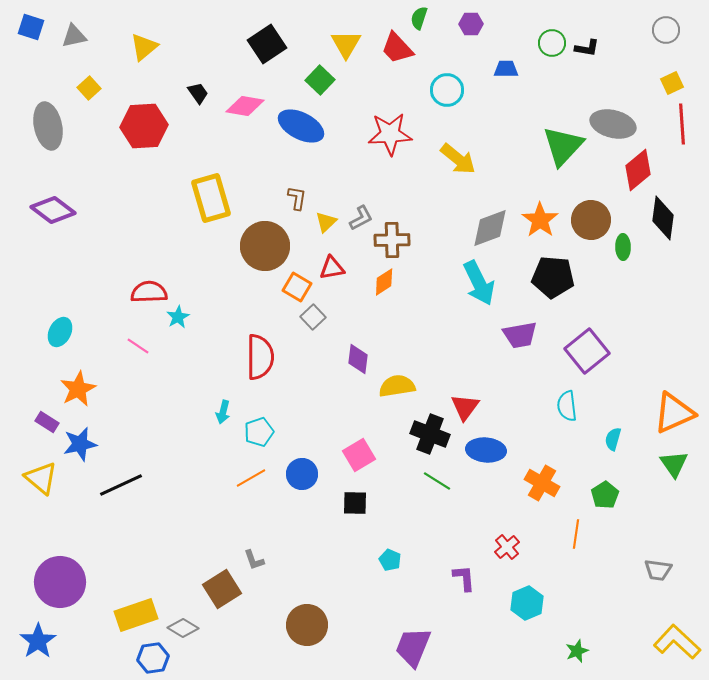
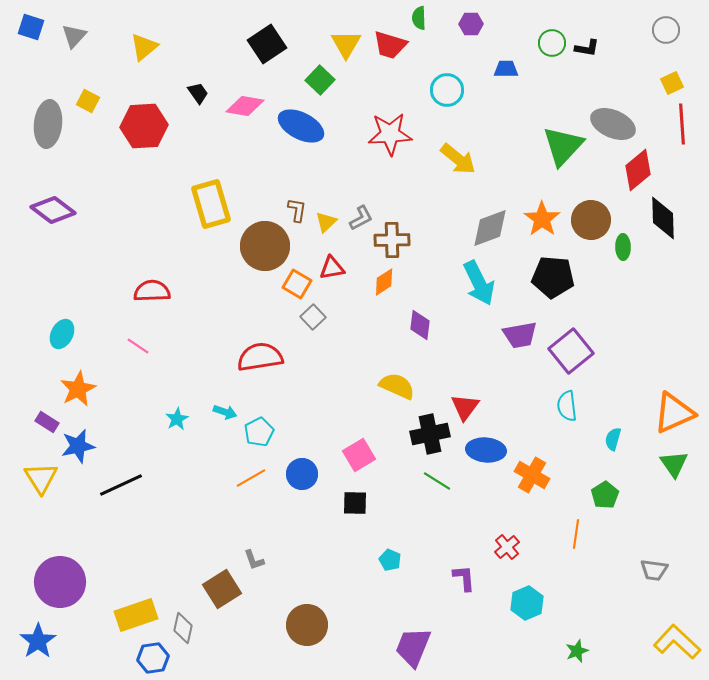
green semicircle at (419, 18): rotated 20 degrees counterclockwise
gray triangle at (74, 36): rotated 36 degrees counterclockwise
red trapezoid at (397, 48): moved 7 px left, 3 px up; rotated 30 degrees counterclockwise
yellow square at (89, 88): moved 1 px left, 13 px down; rotated 20 degrees counterclockwise
gray ellipse at (613, 124): rotated 9 degrees clockwise
gray ellipse at (48, 126): moved 2 px up; rotated 18 degrees clockwise
yellow rectangle at (211, 198): moved 6 px down
brown L-shape at (297, 198): moved 12 px down
black diamond at (663, 218): rotated 9 degrees counterclockwise
orange star at (540, 220): moved 2 px right, 1 px up
orange square at (297, 287): moved 3 px up
red semicircle at (149, 292): moved 3 px right, 1 px up
cyan star at (178, 317): moved 1 px left, 102 px down
cyan ellipse at (60, 332): moved 2 px right, 2 px down
purple square at (587, 351): moved 16 px left
red semicircle at (260, 357): rotated 99 degrees counterclockwise
purple diamond at (358, 359): moved 62 px right, 34 px up
yellow semicircle at (397, 386): rotated 33 degrees clockwise
cyan arrow at (223, 412): moved 2 px right; rotated 85 degrees counterclockwise
cyan pentagon at (259, 432): rotated 8 degrees counterclockwise
black cross at (430, 434): rotated 33 degrees counterclockwise
blue star at (80, 444): moved 2 px left, 2 px down
yellow triangle at (41, 478): rotated 18 degrees clockwise
orange cross at (542, 483): moved 10 px left, 8 px up
gray trapezoid at (658, 570): moved 4 px left
gray diamond at (183, 628): rotated 72 degrees clockwise
